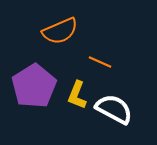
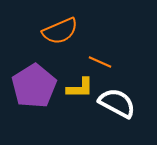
yellow L-shape: moved 3 px right, 7 px up; rotated 112 degrees counterclockwise
white semicircle: moved 3 px right, 6 px up
